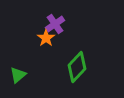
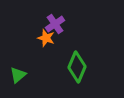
orange star: rotated 18 degrees counterclockwise
green diamond: rotated 20 degrees counterclockwise
